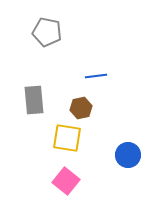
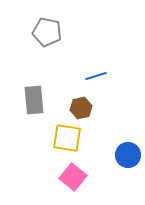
blue line: rotated 10 degrees counterclockwise
pink square: moved 7 px right, 4 px up
